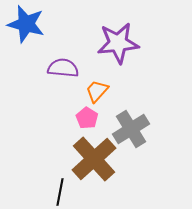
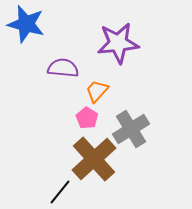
black line: rotated 28 degrees clockwise
